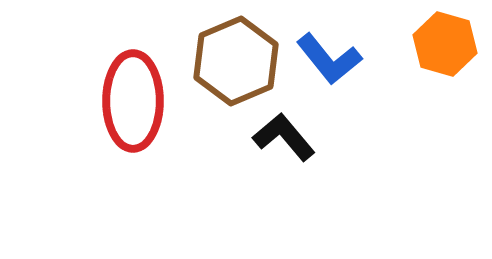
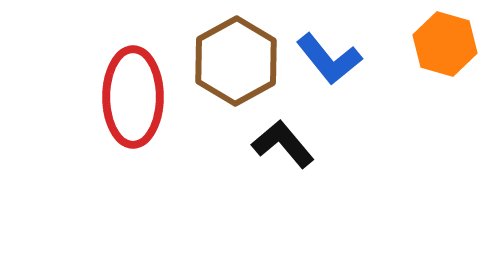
brown hexagon: rotated 6 degrees counterclockwise
red ellipse: moved 4 px up
black L-shape: moved 1 px left, 7 px down
